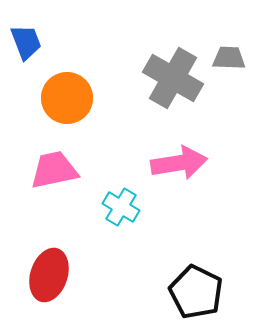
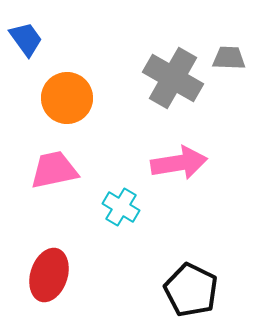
blue trapezoid: moved 3 px up; rotated 15 degrees counterclockwise
black pentagon: moved 5 px left, 2 px up
